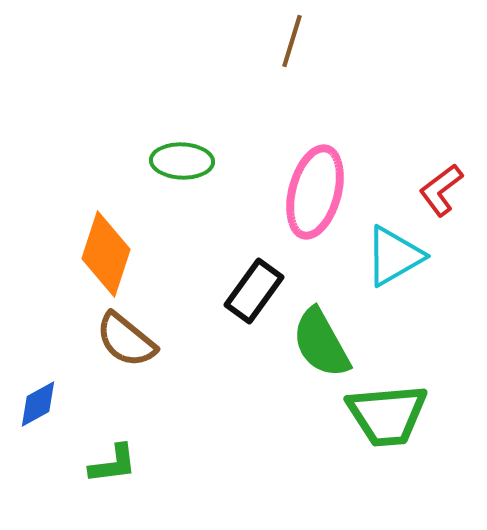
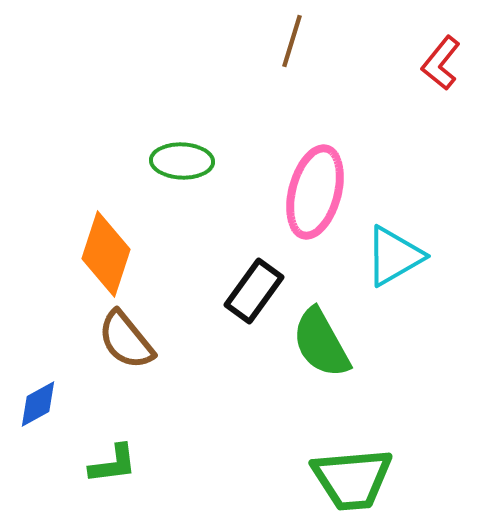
red L-shape: moved 127 px up; rotated 14 degrees counterclockwise
brown semicircle: rotated 12 degrees clockwise
green trapezoid: moved 35 px left, 64 px down
